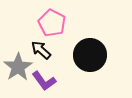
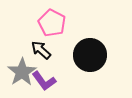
gray star: moved 4 px right, 5 px down
